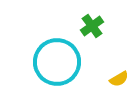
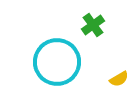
green cross: moved 1 px right, 1 px up
